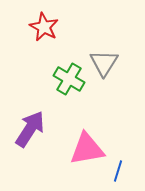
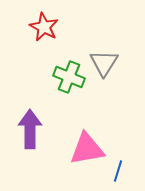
green cross: moved 2 px up; rotated 8 degrees counterclockwise
purple arrow: rotated 33 degrees counterclockwise
